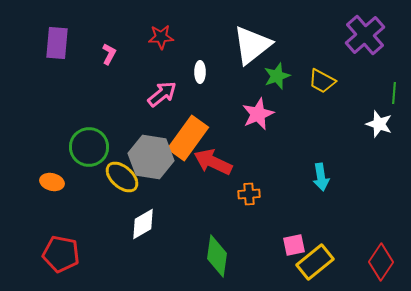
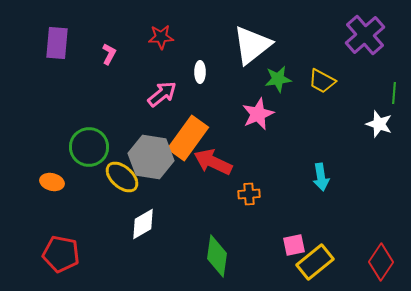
green star: moved 1 px right, 3 px down; rotated 12 degrees clockwise
